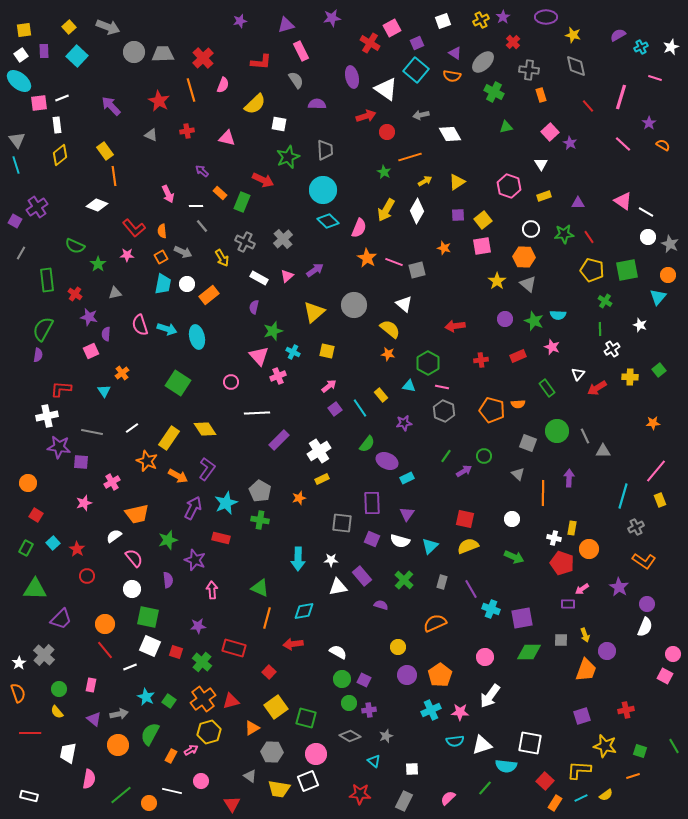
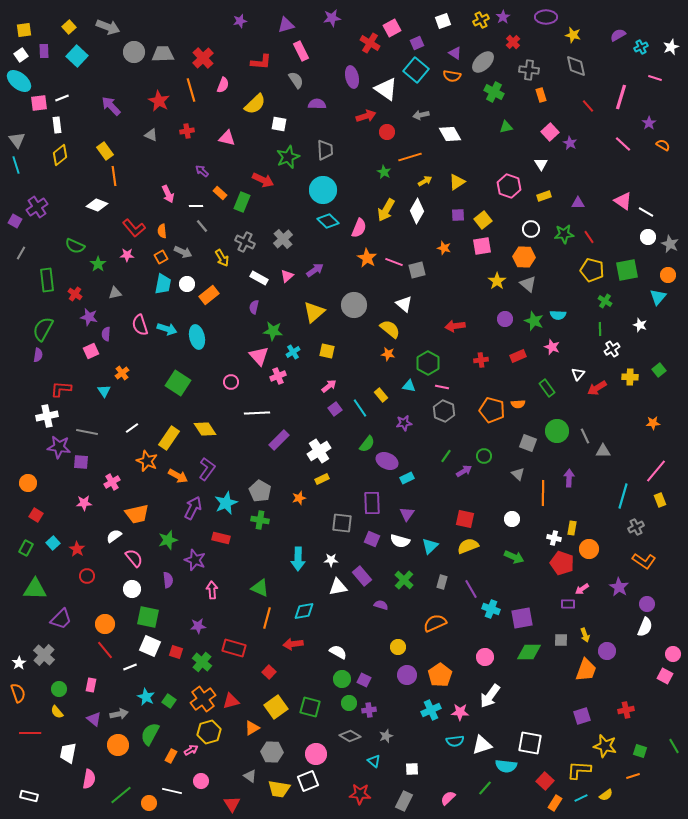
green star at (273, 331): rotated 24 degrees clockwise
cyan cross at (293, 352): rotated 32 degrees clockwise
gray line at (92, 432): moved 5 px left
pink star at (84, 503): rotated 14 degrees clockwise
green square at (306, 718): moved 4 px right, 11 px up
